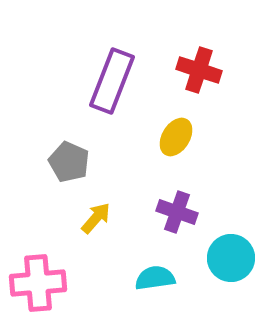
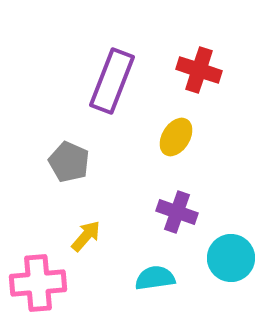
yellow arrow: moved 10 px left, 18 px down
